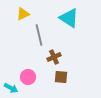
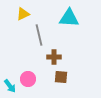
cyan triangle: rotated 30 degrees counterclockwise
brown cross: rotated 24 degrees clockwise
pink circle: moved 2 px down
cyan arrow: moved 1 px left, 2 px up; rotated 24 degrees clockwise
